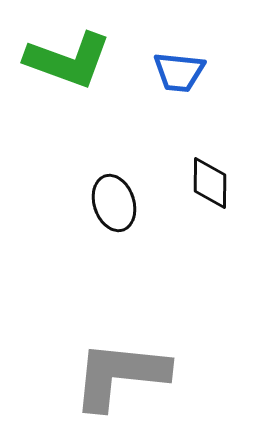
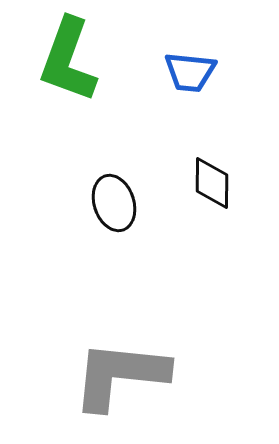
green L-shape: rotated 90 degrees clockwise
blue trapezoid: moved 11 px right
black diamond: moved 2 px right
